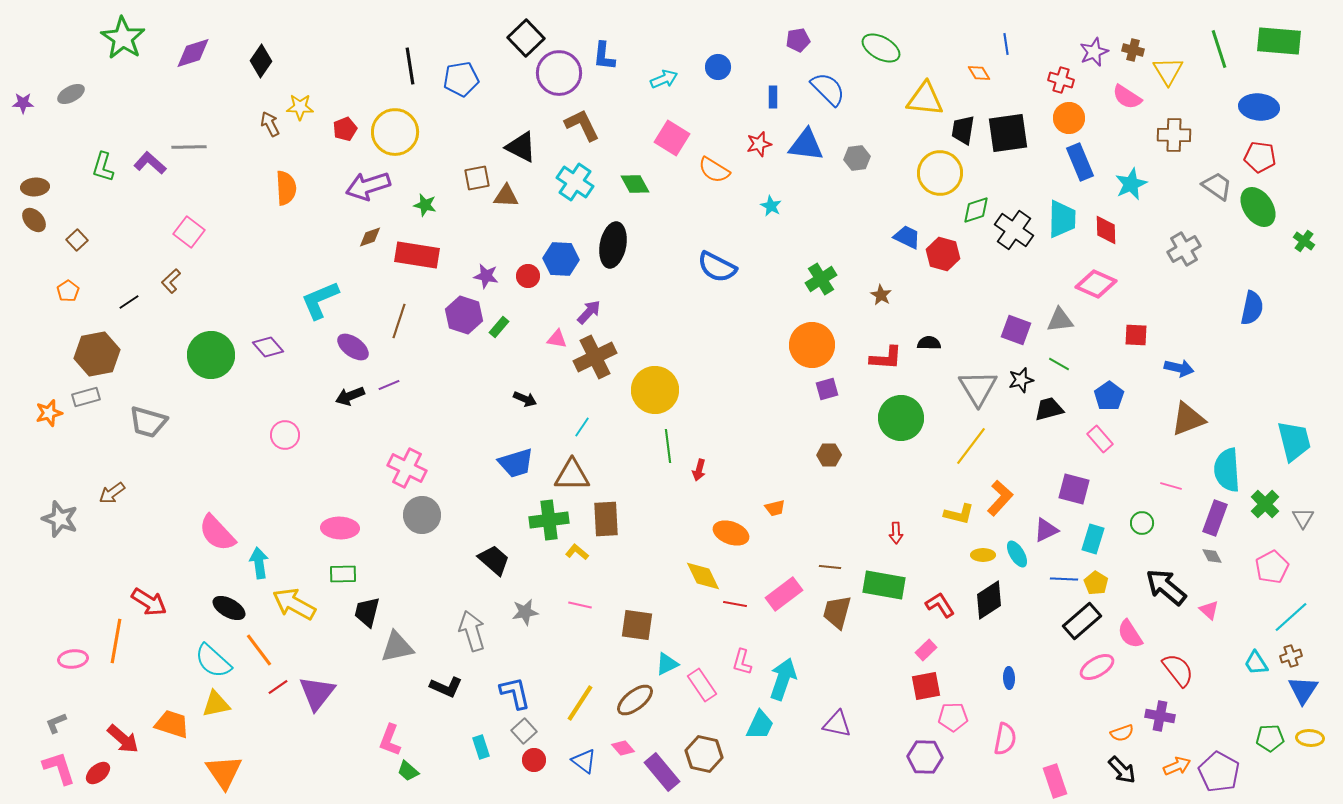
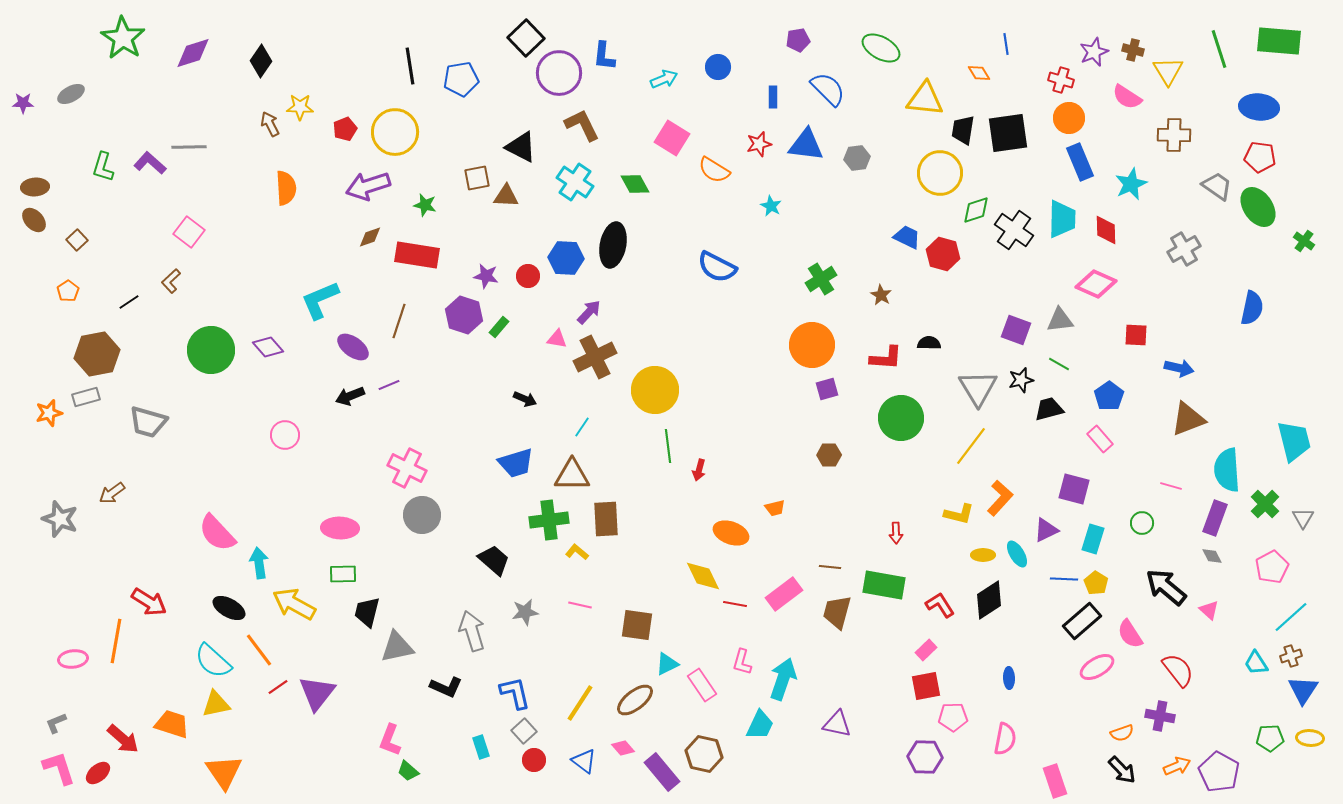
blue hexagon at (561, 259): moved 5 px right, 1 px up
green circle at (211, 355): moved 5 px up
